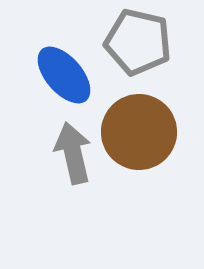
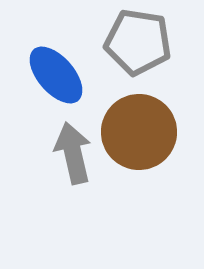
gray pentagon: rotated 4 degrees counterclockwise
blue ellipse: moved 8 px left
